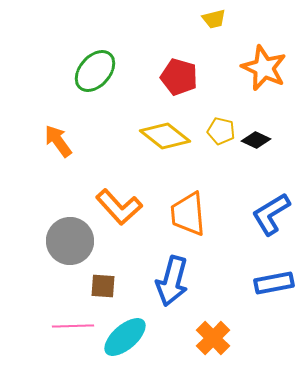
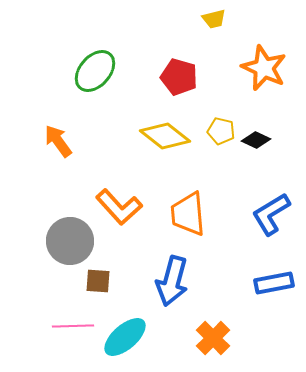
brown square: moved 5 px left, 5 px up
